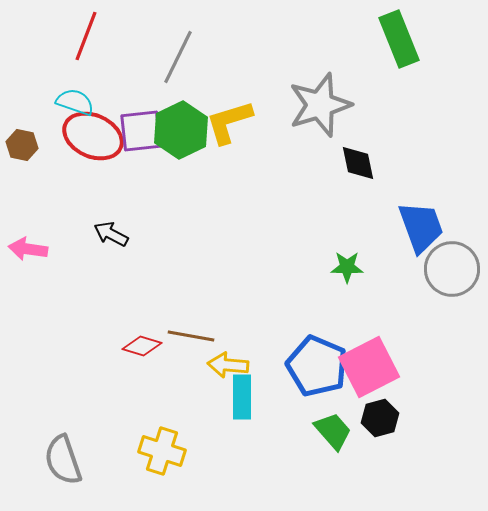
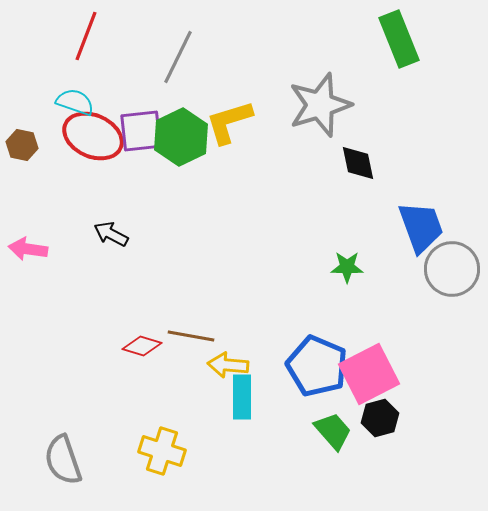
green hexagon: moved 7 px down
pink square: moved 7 px down
